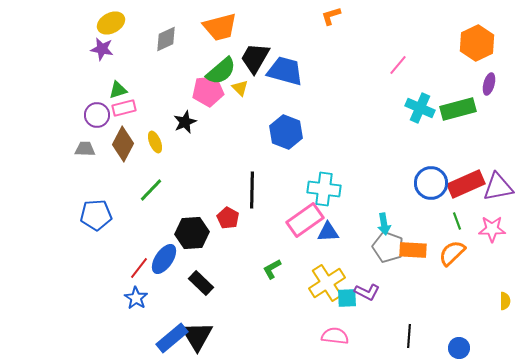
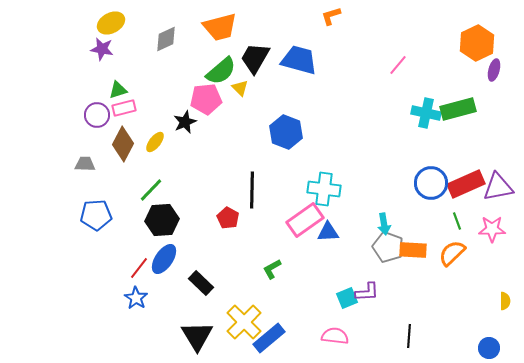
blue trapezoid at (285, 71): moved 14 px right, 11 px up
purple ellipse at (489, 84): moved 5 px right, 14 px up
pink pentagon at (208, 91): moved 2 px left, 8 px down
cyan cross at (420, 108): moved 6 px right, 5 px down; rotated 12 degrees counterclockwise
yellow ellipse at (155, 142): rotated 60 degrees clockwise
gray trapezoid at (85, 149): moved 15 px down
black hexagon at (192, 233): moved 30 px left, 13 px up
yellow cross at (327, 283): moved 83 px left, 39 px down; rotated 12 degrees counterclockwise
purple L-shape at (367, 292): rotated 30 degrees counterclockwise
cyan square at (347, 298): rotated 20 degrees counterclockwise
blue rectangle at (172, 338): moved 97 px right
blue circle at (459, 348): moved 30 px right
